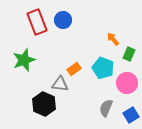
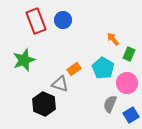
red rectangle: moved 1 px left, 1 px up
cyan pentagon: rotated 10 degrees clockwise
gray triangle: rotated 12 degrees clockwise
gray semicircle: moved 4 px right, 4 px up
